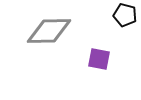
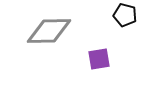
purple square: rotated 20 degrees counterclockwise
